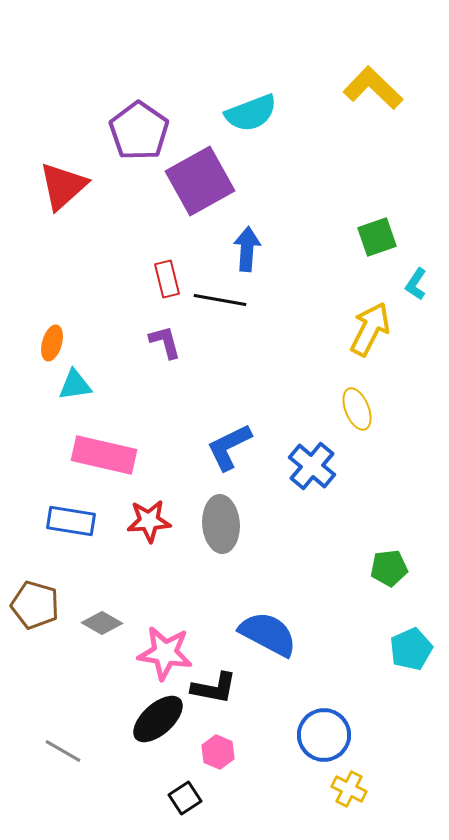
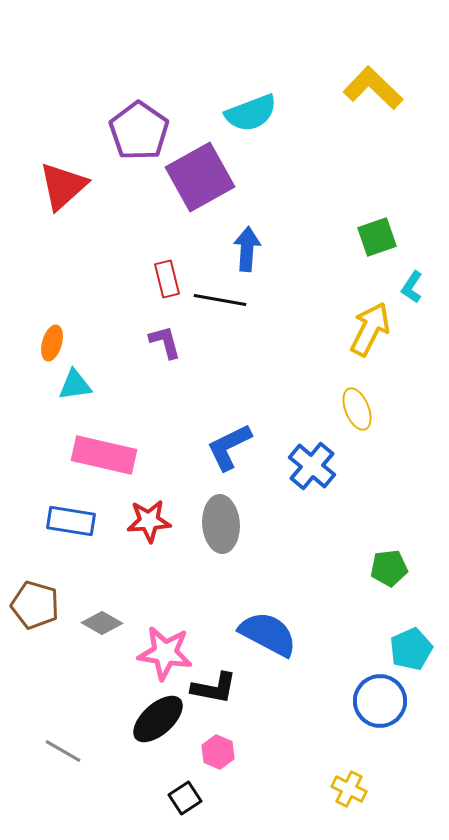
purple square: moved 4 px up
cyan L-shape: moved 4 px left, 3 px down
blue circle: moved 56 px right, 34 px up
